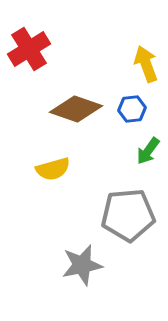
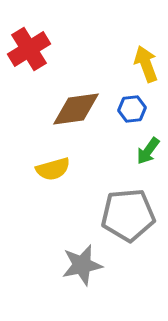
brown diamond: rotated 27 degrees counterclockwise
